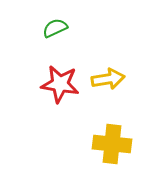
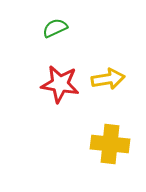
yellow cross: moved 2 px left
